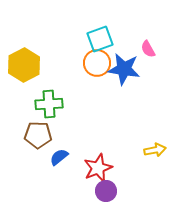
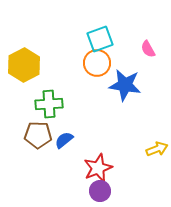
blue star: moved 1 px right, 16 px down
yellow arrow: moved 2 px right, 1 px up; rotated 10 degrees counterclockwise
blue semicircle: moved 5 px right, 17 px up
purple circle: moved 6 px left
